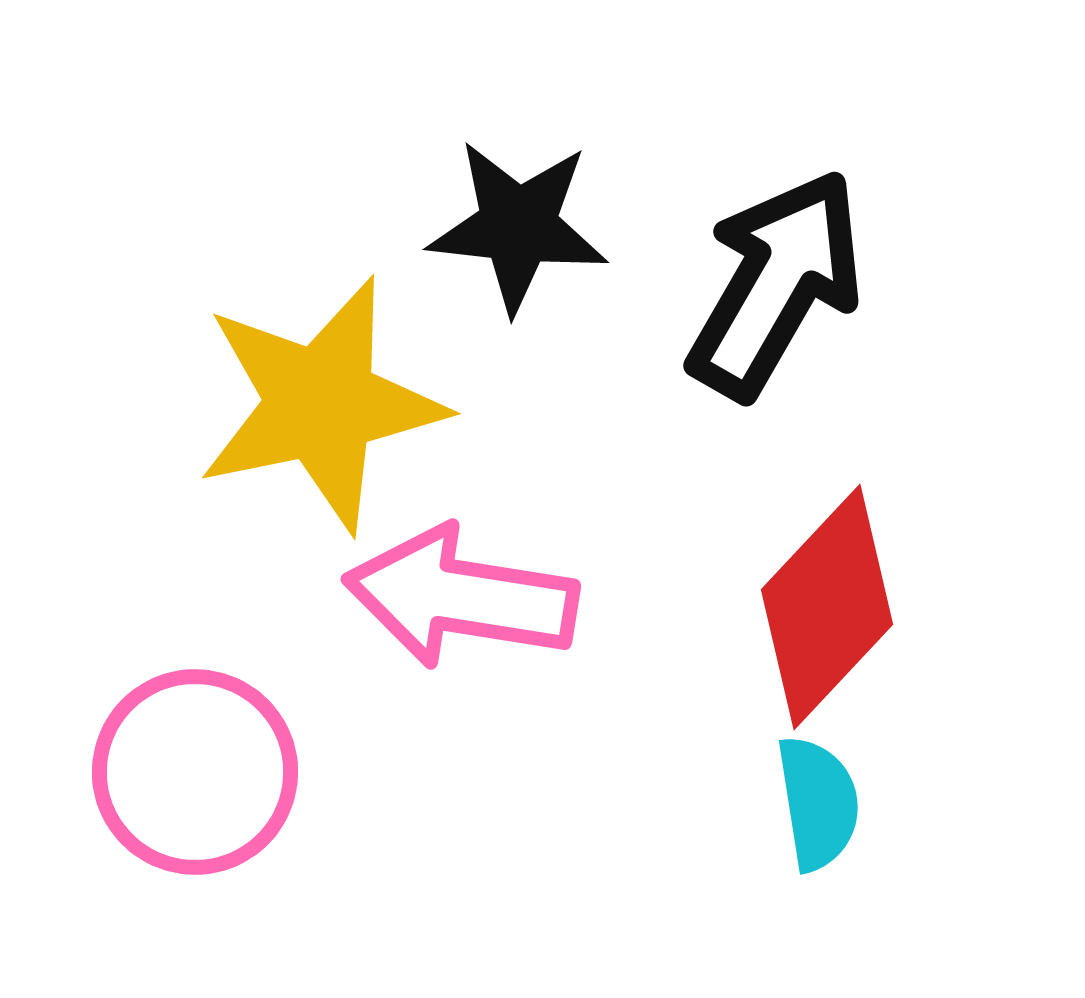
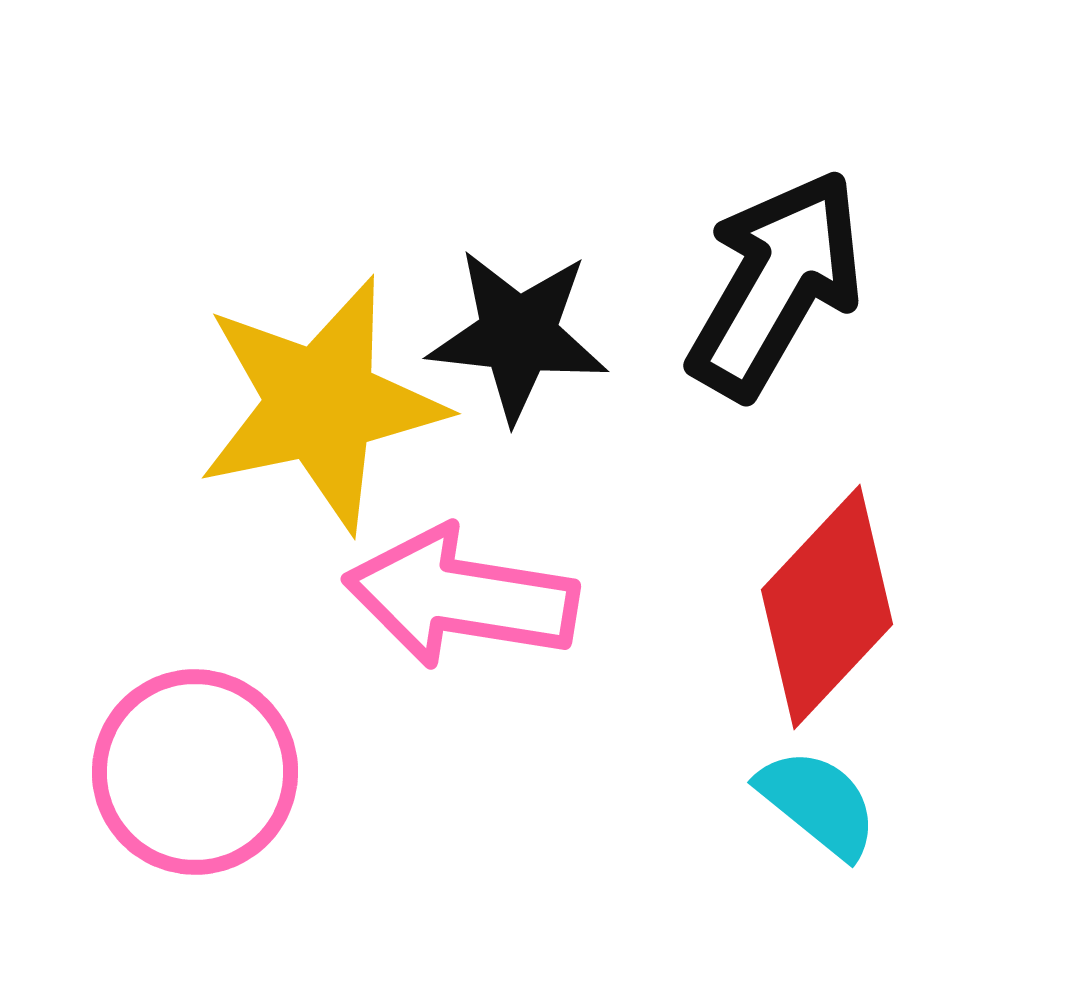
black star: moved 109 px down
cyan semicircle: rotated 42 degrees counterclockwise
